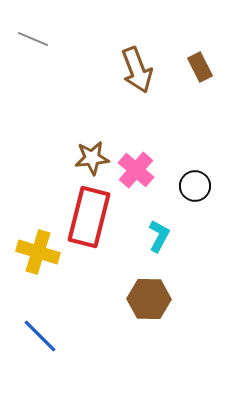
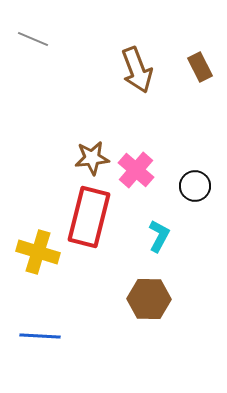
blue line: rotated 42 degrees counterclockwise
